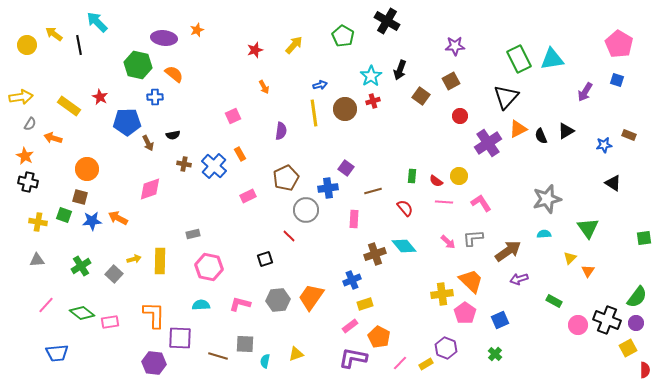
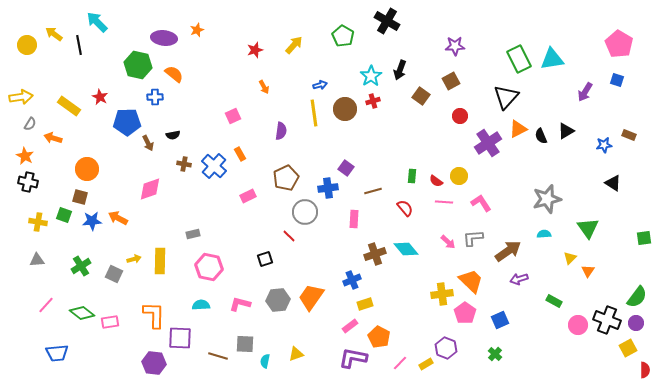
gray circle at (306, 210): moved 1 px left, 2 px down
cyan diamond at (404, 246): moved 2 px right, 3 px down
gray square at (114, 274): rotated 18 degrees counterclockwise
